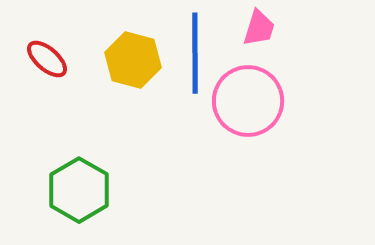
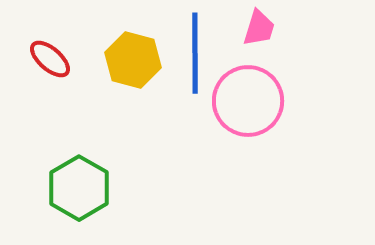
red ellipse: moved 3 px right
green hexagon: moved 2 px up
